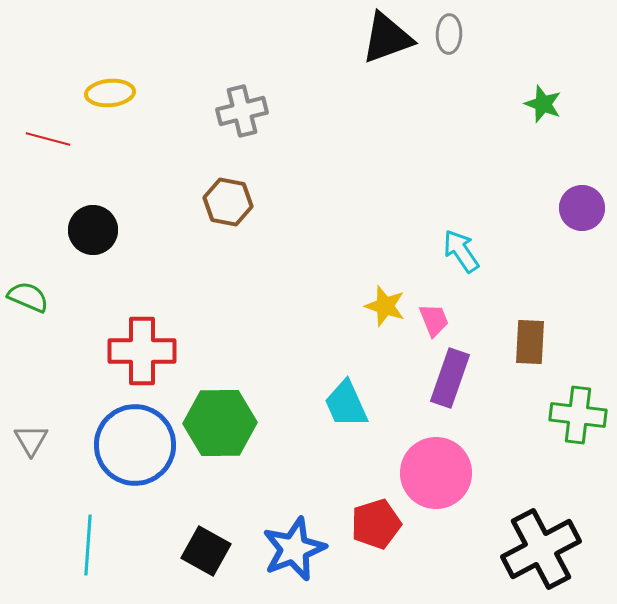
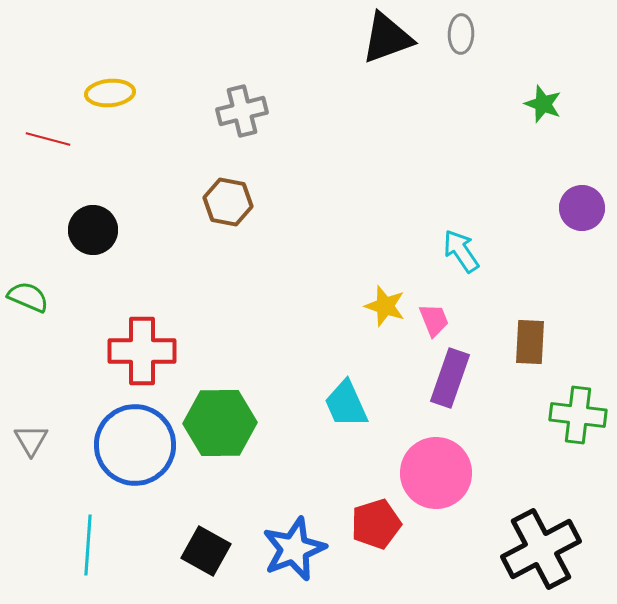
gray ellipse: moved 12 px right
